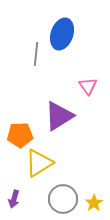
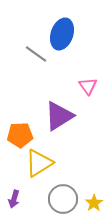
gray line: rotated 60 degrees counterclockwise
